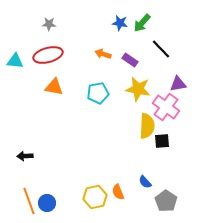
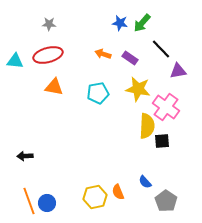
purple rectangle: moved 2 px up
purple triangle: moved 13 px up
